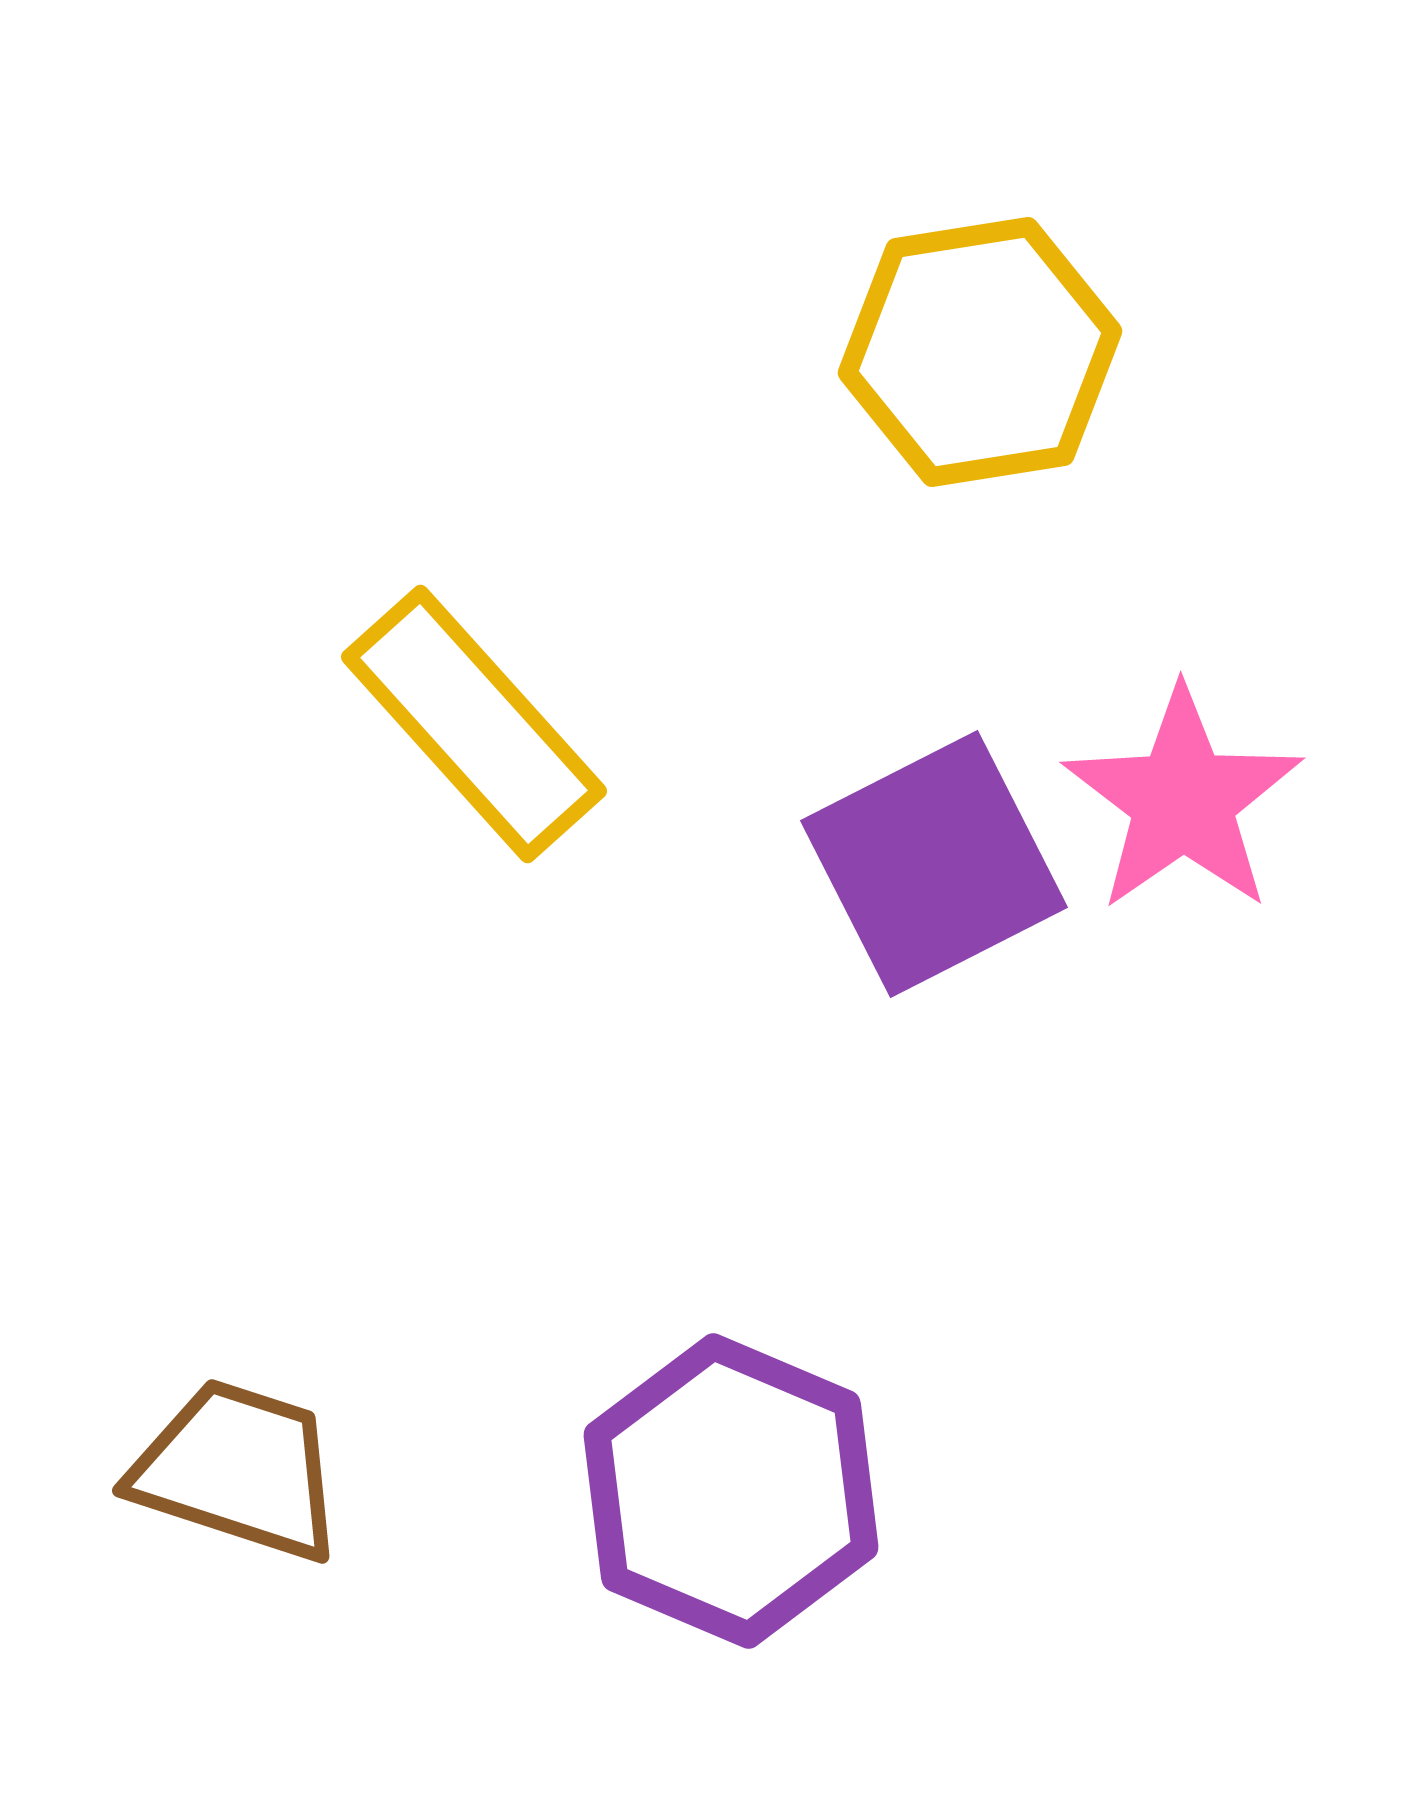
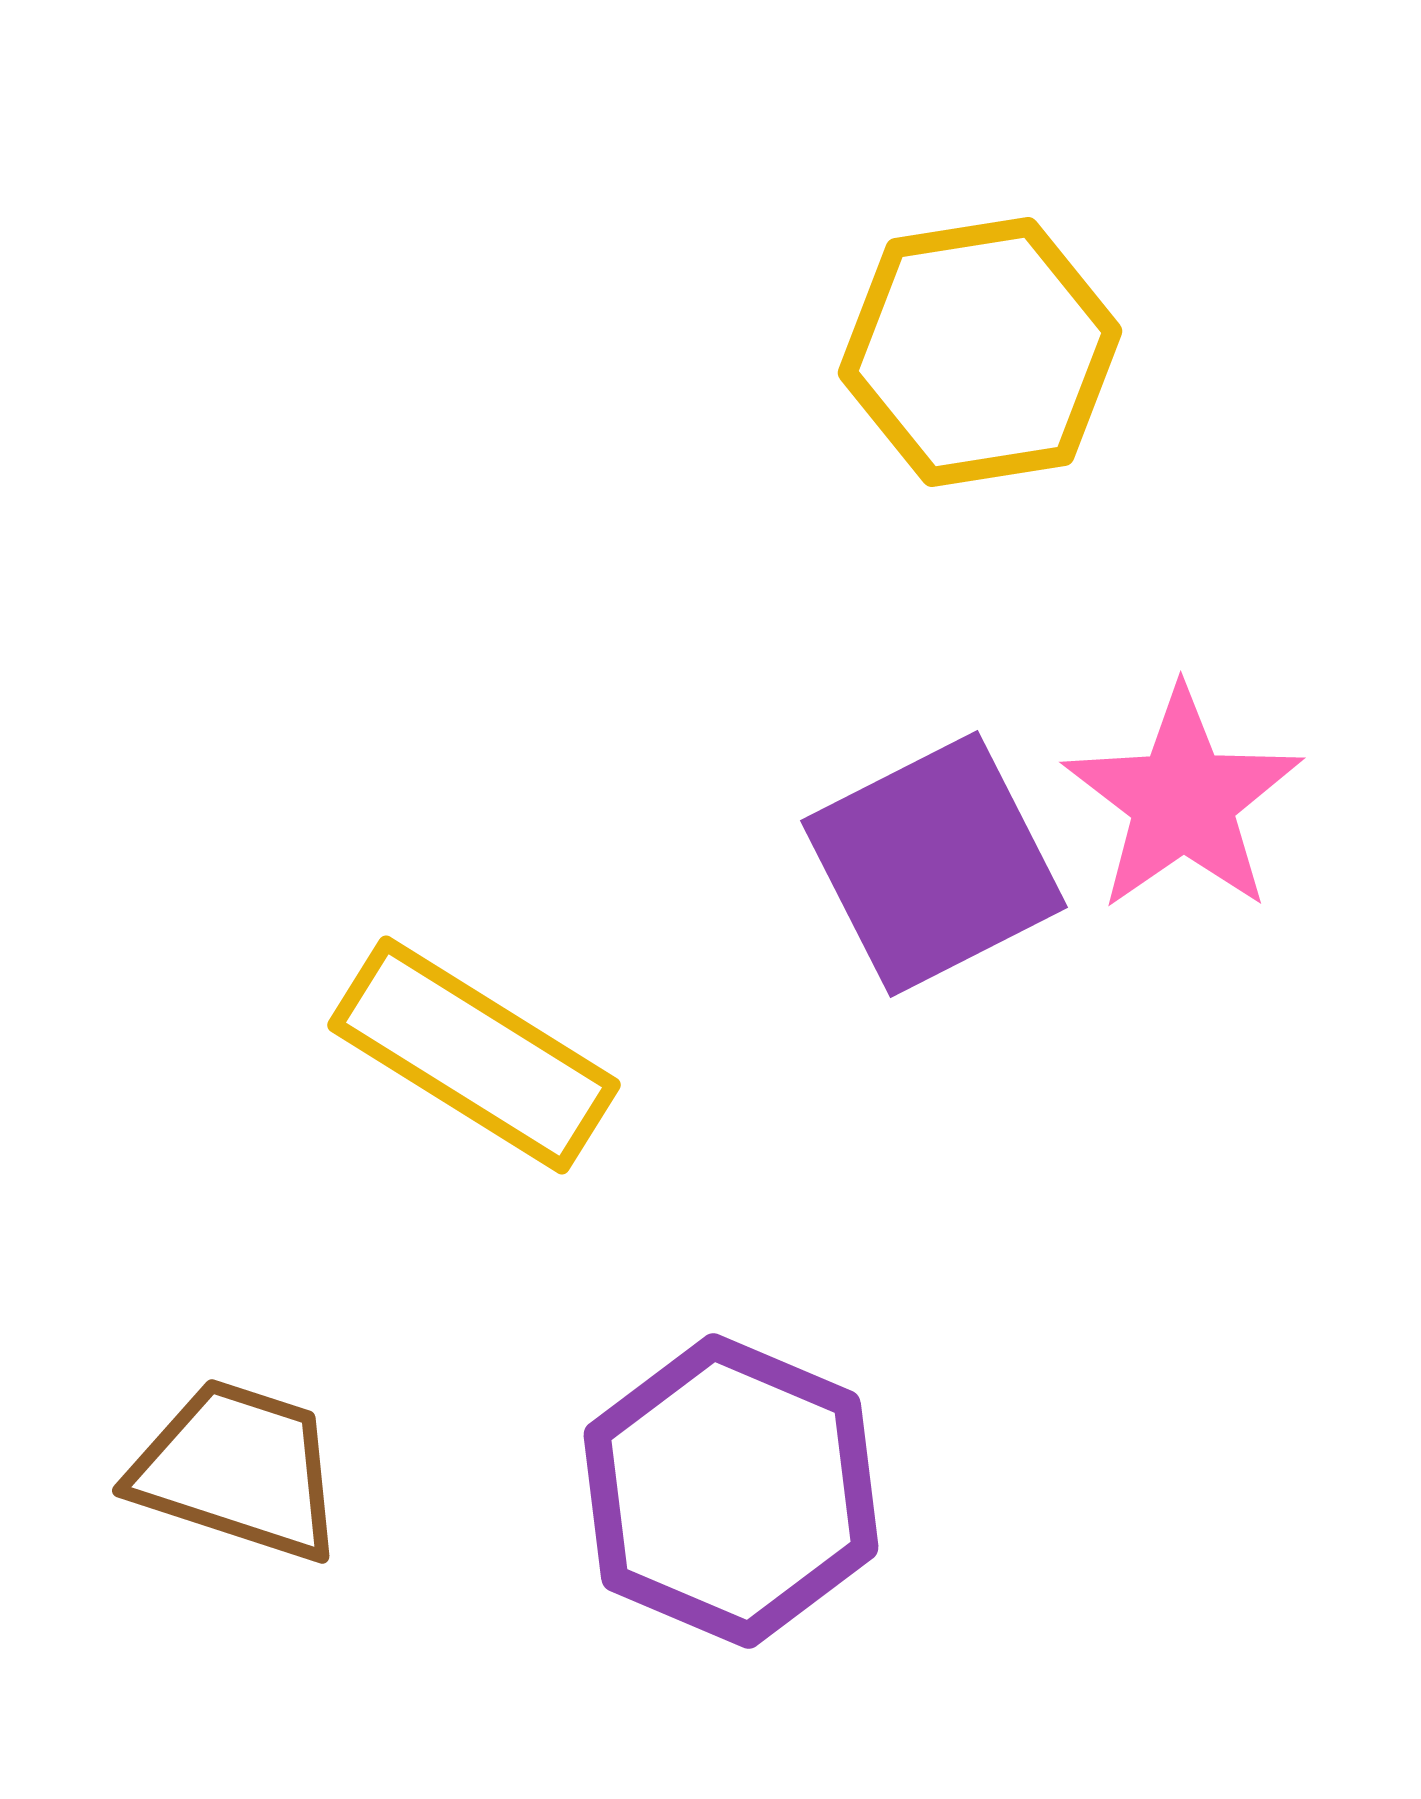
yellow rectangle: moved 331 px down; rotated 16 degrees counterclockwise
